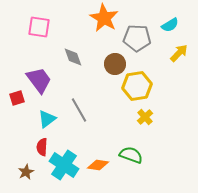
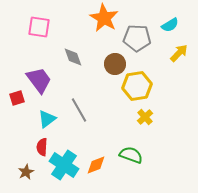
orange diamond: moved 2 px left; rotated 30 degrees counterclockwise
